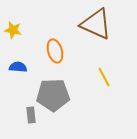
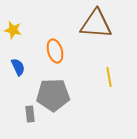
brown triangle: rotated 20 degrees counterclockwise
blue semicircle: rotated 60 degrees clockwise
yellow line: moved 5 px right; rotated 18 degrees clockwise
gray rectangle: moved 1 px left, 1 px up
